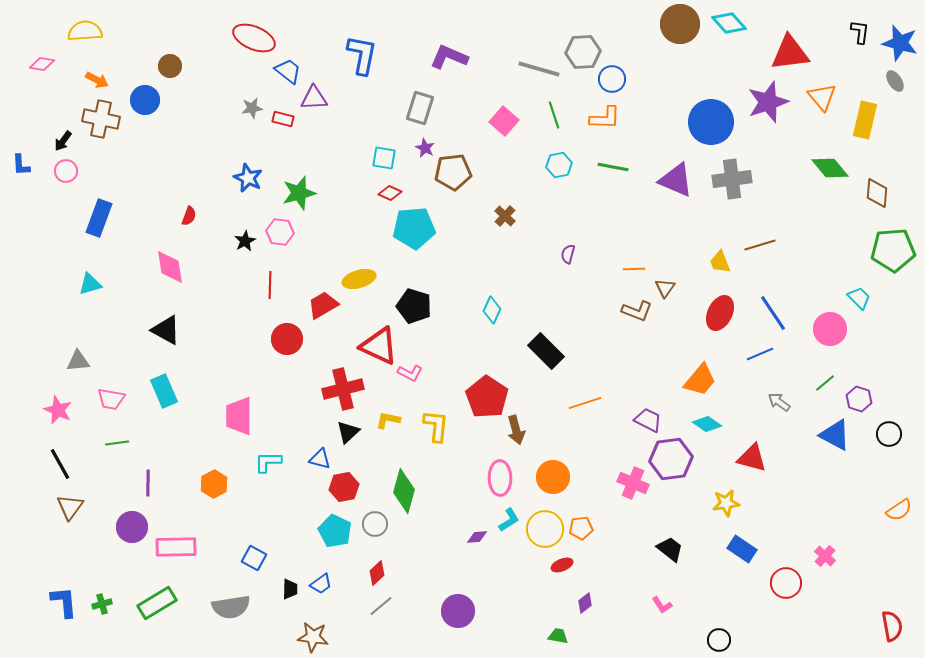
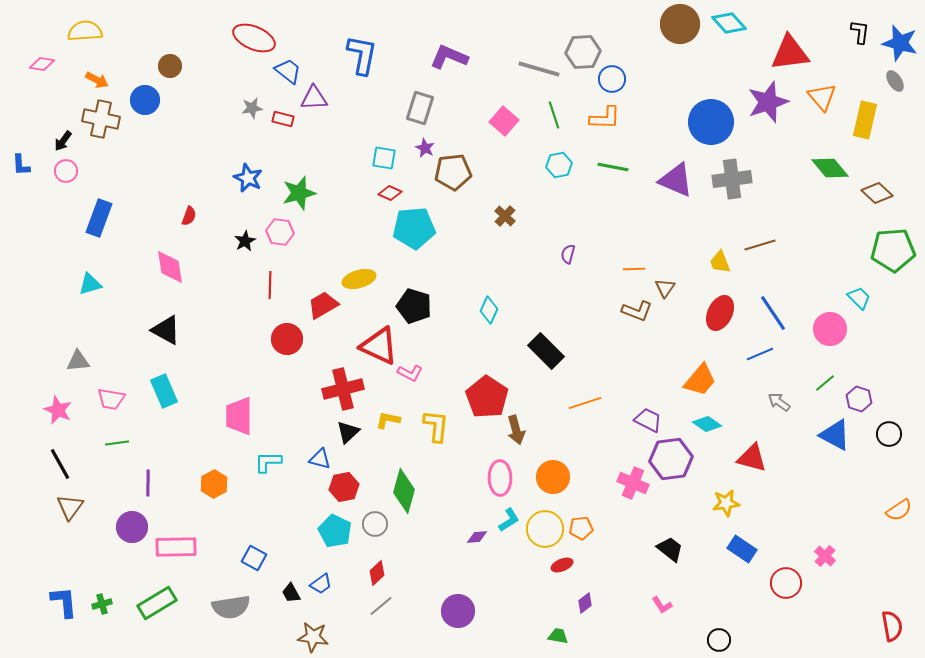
brown diamond at (877, 193): rotated 52 degrees counterclockwise
cyan diamond at (492, 310): moved 3 px left
black trapezoid at (290, 589): moved 1 px right, 4 px down; rotated 150 degrees clockwise
